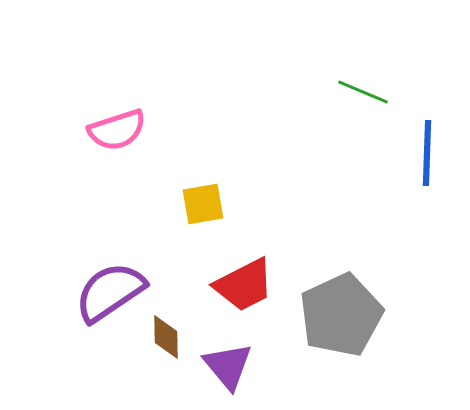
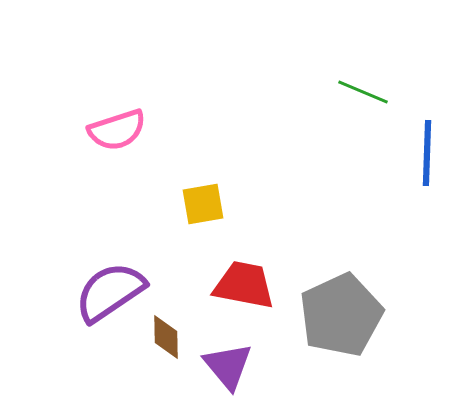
red trapezoid: rotated 142 degrees counterclockwise
